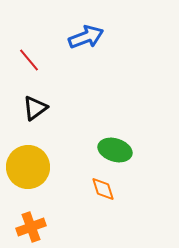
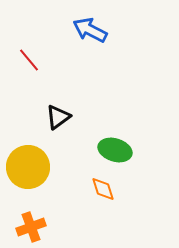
blue arrow: moved 4 px right, 7 px up; rotated 132 degrees counterclockwise
black triangle: moved 23 px right, 9 px down
